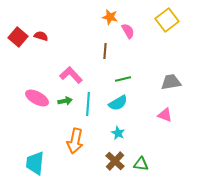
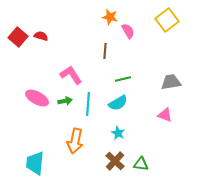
pink L-shape: rotated 10 degrees clockwise
